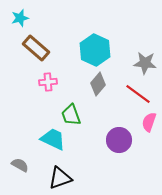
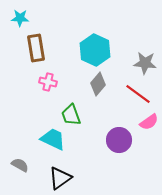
cyan star: rotated 18 degrees clockwise
brown rectangle: rotated 40 degrees clockwise
pink cross: rotated 18 degrees clockwise
pink semicircle: rotated 144 degrees counterclockwise
black triangle: rotated 15 degrees counterclockwise
